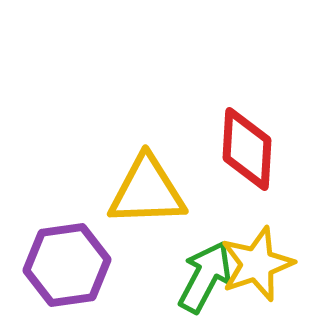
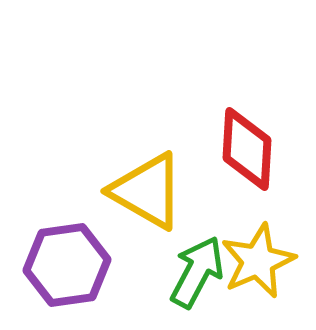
yellow triangle: rotated 32 degrees clockwise
yellow star: moved 1 px right, 3 px up; rotated 4 degrees counterclockwise
green arrow: moved 8 px left, 5 px up
